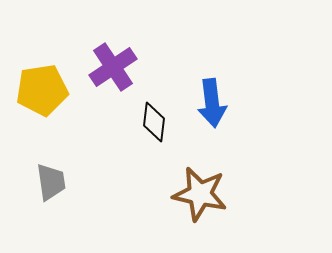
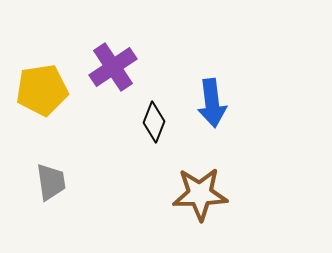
black diamond: rotated 15 degrees clockwise
brown star: rotated 14 degrees counterclockwise
